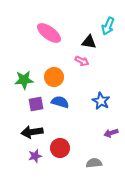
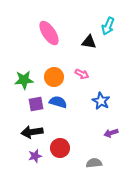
pink ellipse: rotated 20 degrees clockwise
pink arrow: moved 13 px down
blue semicircle: moved 2 px left
